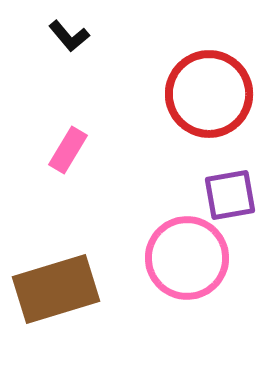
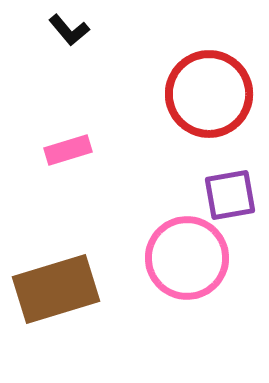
black L-shape: moved 6 px up
pink rectangle: rotated 42 degrees clockwise
